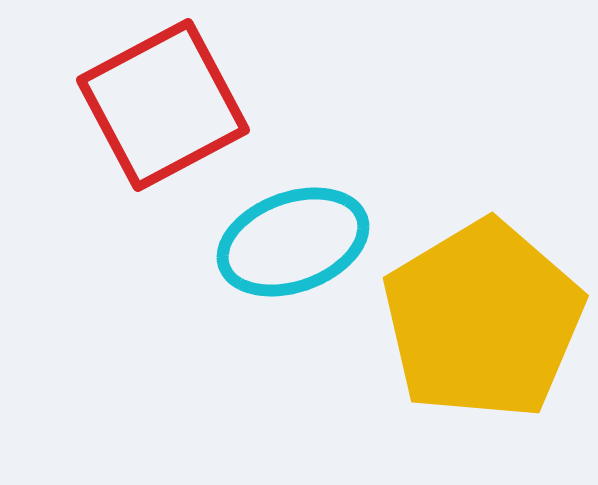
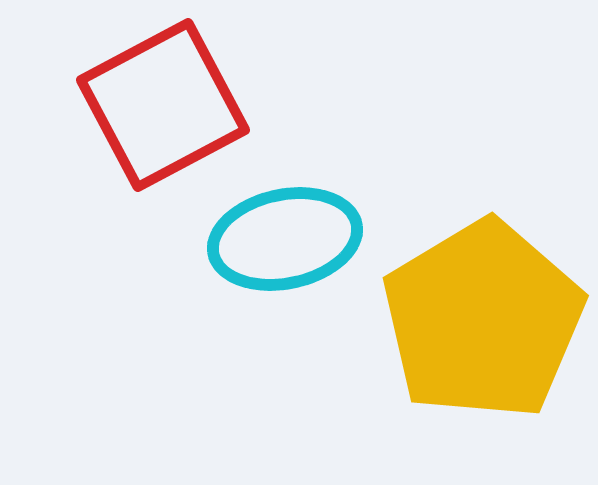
cyan ellipse: moved 8 px left, 3 px up; rotated 8 degrees clockwise
